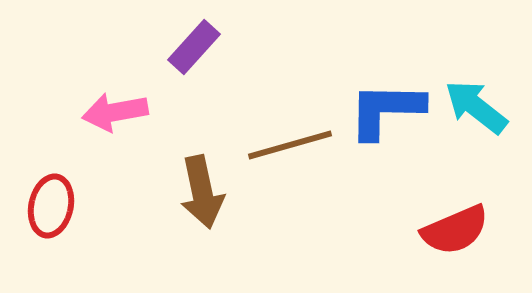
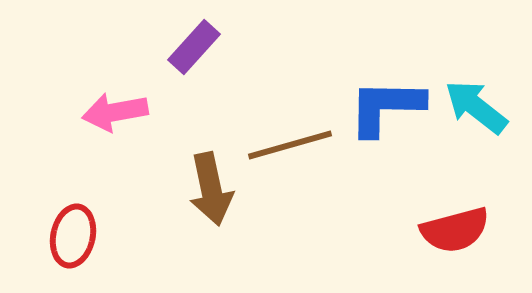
blue L-shape: moved 3 px up
brown arrow: moved 9 px right, 3 px up
red ellipse: moved 22 px right, 30 px down
red semicircle: rotated 8 degrees clockwise
